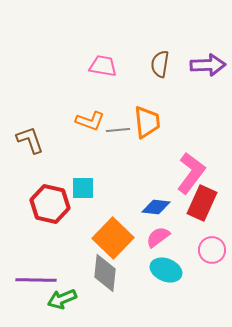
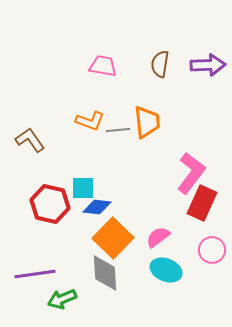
brown L-shape: rotated 16 degrees counterclockwise
blue diamond: moved 59 px left
gray diamond: rotated 9 degrees counterclockwise
purple line: moved 1 px left, 6 px up; rotated 9 degrees counterclockwise
